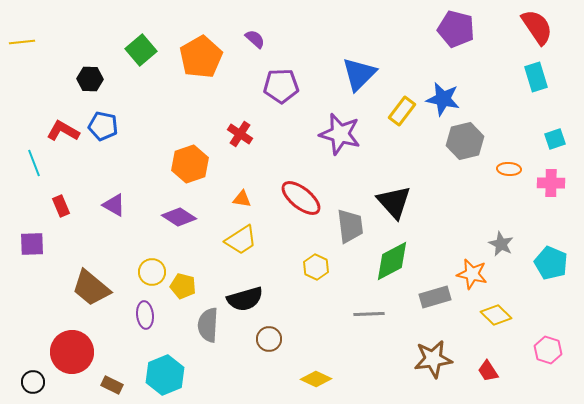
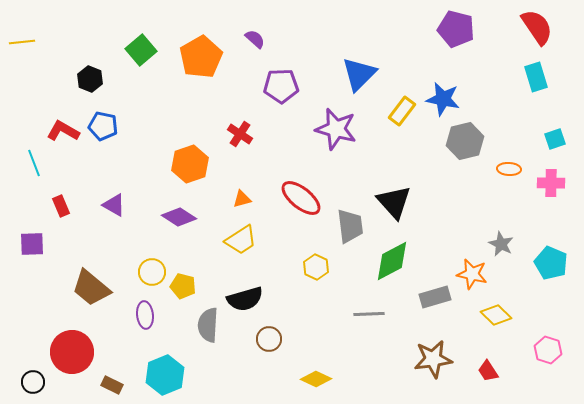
black hexagon at (90, 79): rotated 20 degrees clockwise
purple star at (340, 134): moved 4 px left, 5 px up
orange triangle at (242, 199): rotated 24 degrees counterclockwise
